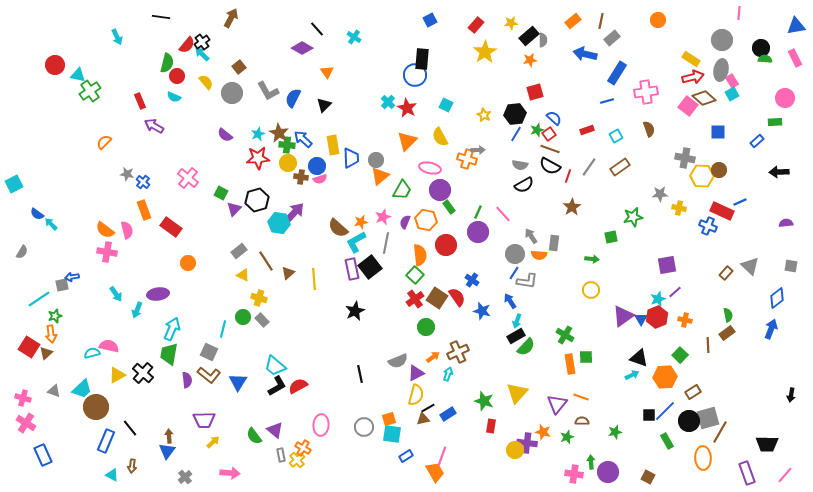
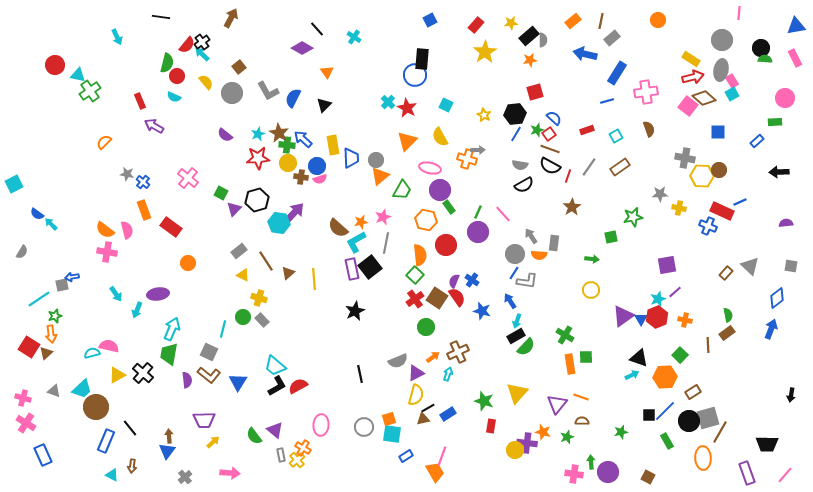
purple semicircle at (405, 222): moved 49 px right, 59 px down
green star at (615, 432): moved 6 px right
